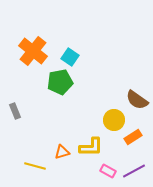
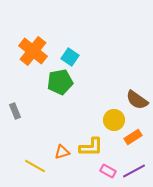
yellow line: rotated 15 degrees clockwise
